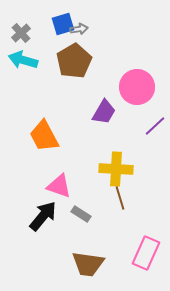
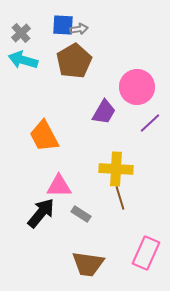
blue square: moved 1 px down; rotated 20 degrees clockwise
purple line: moved 5 px left, 3 px up
pink triangle: rotated 20 degrees counterclockwise
black arrow: moved 2 px left, 3 px up
